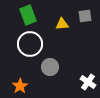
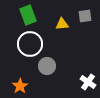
gray circle: moved 3 px left, 1 px up
